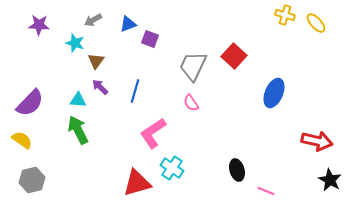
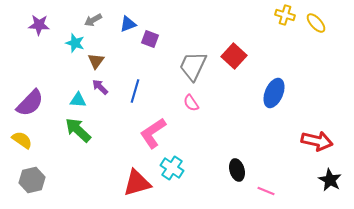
green arrow: rotated 20 degrees counterclockwise
